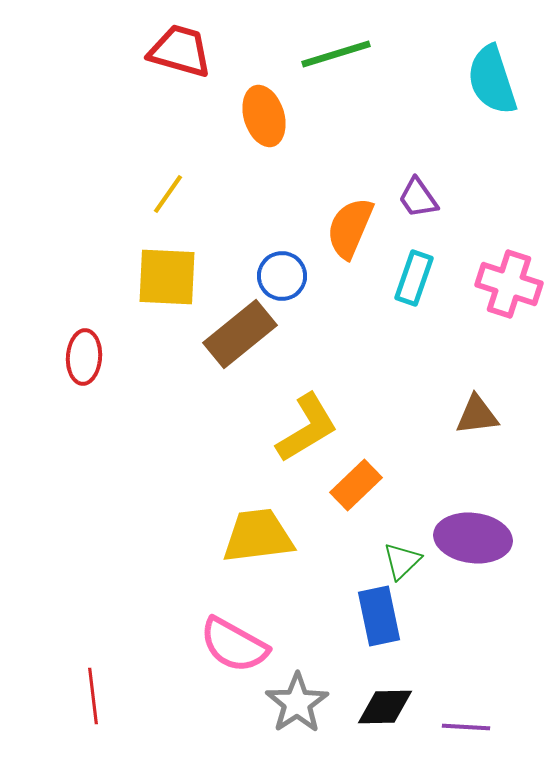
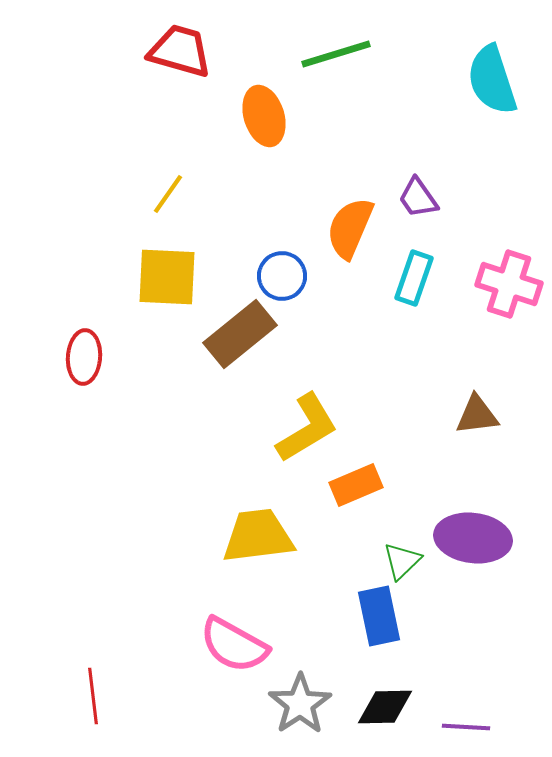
orange rectangle: rotated 21 degrees clockwise
gray star: moved 3 px right, 1 px down
